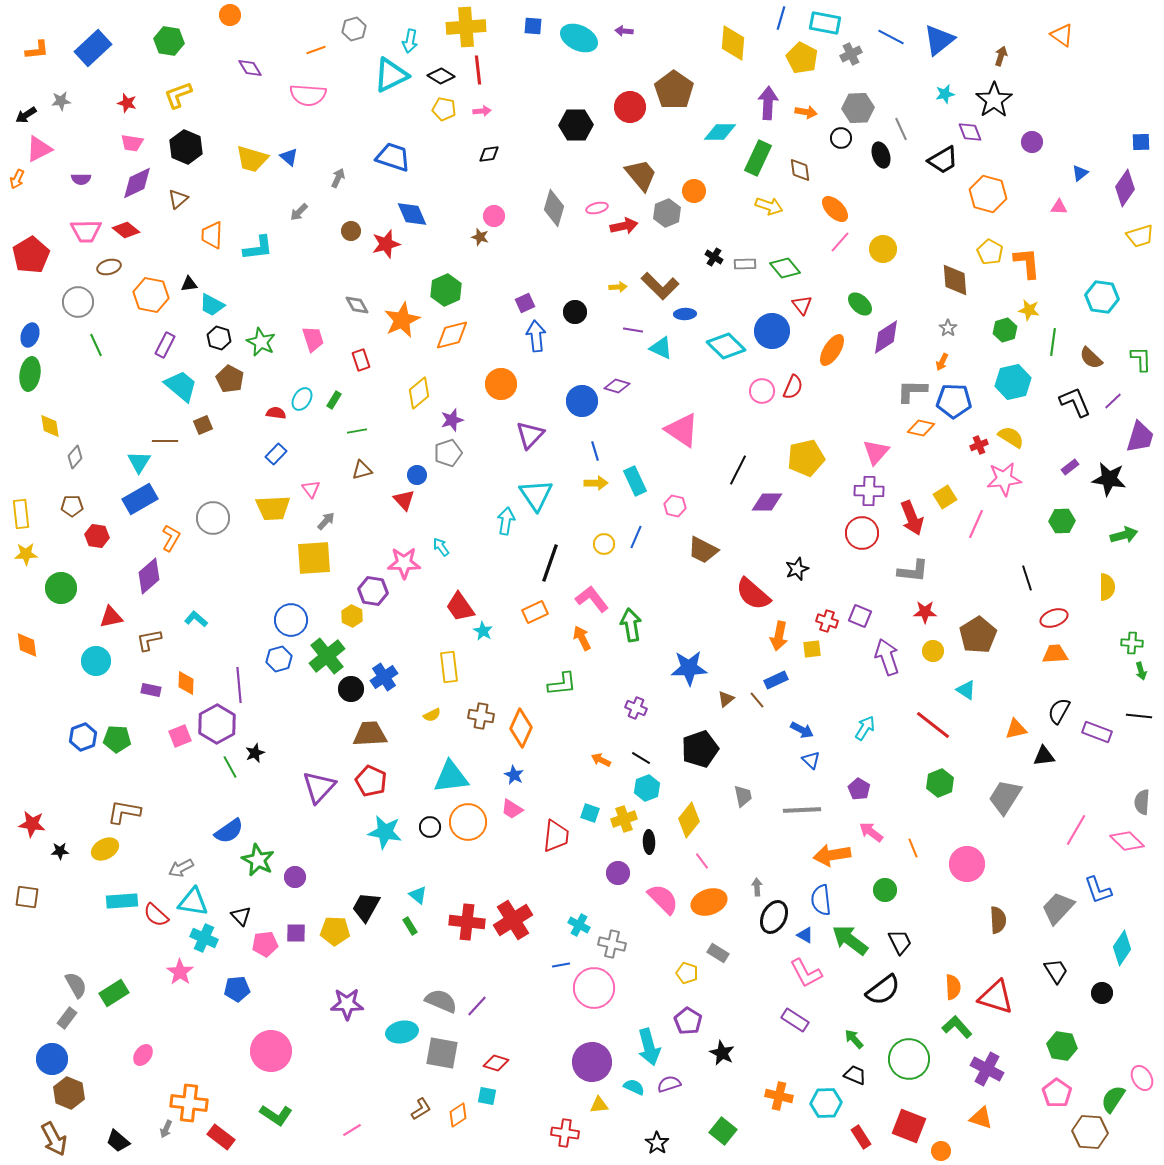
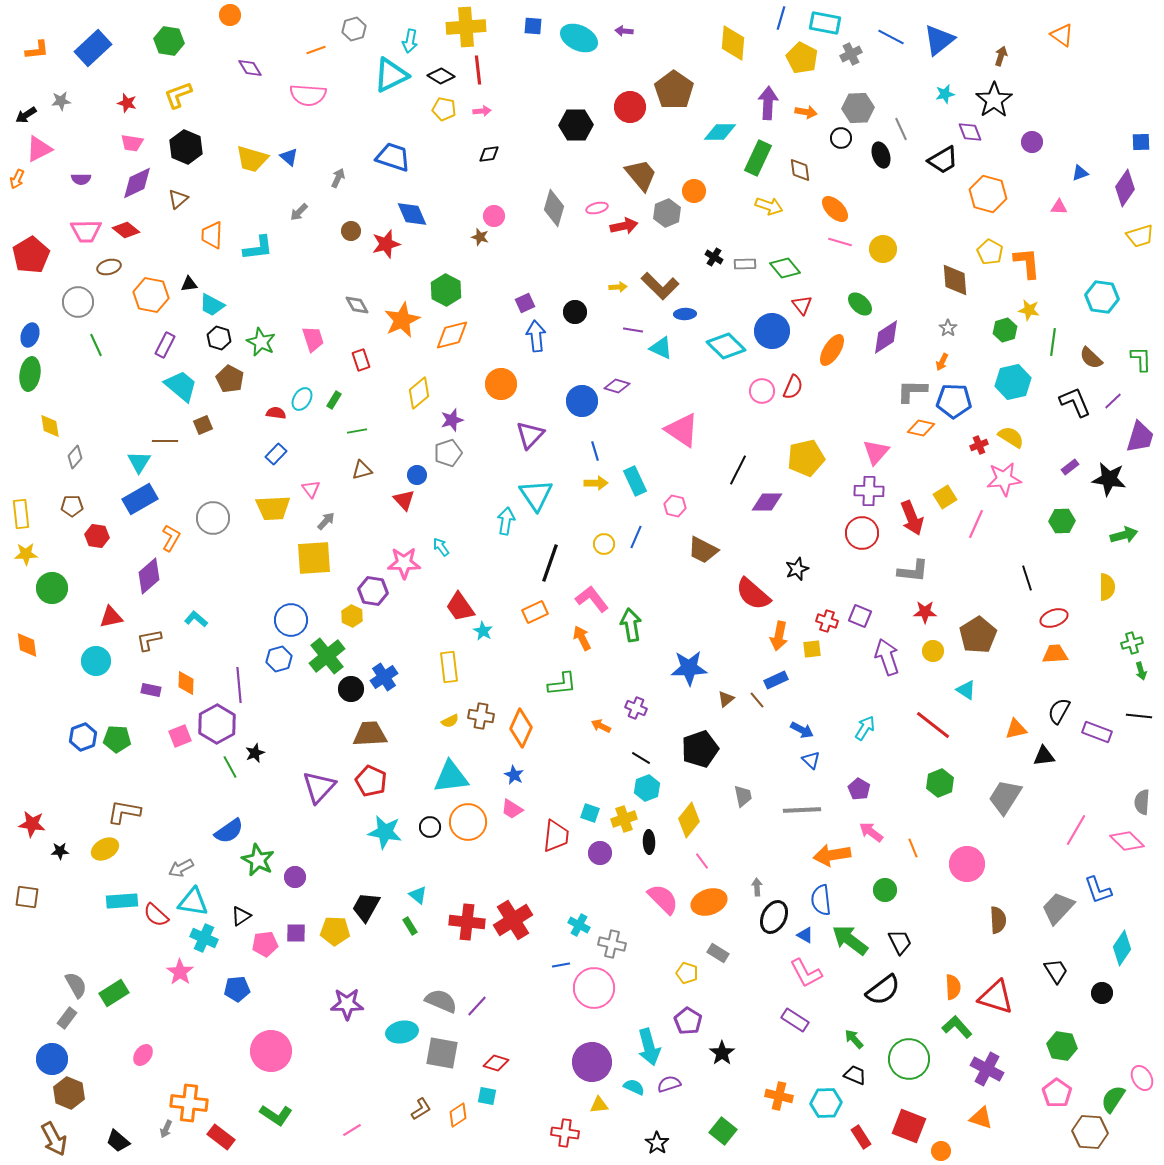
blue triangle at (1080, 173): rotated 18 degrees clockwise
pink line at (840, 242): rotated 65 degrees clockwise
green hexagon at (446, 290): rotated 8 degrees counterclockwise
green circle at (61, 588): moved 9 px left
green cross at (1132, 643): rotated 20 degrees counterclockwise
yellow semicircle at (432, 715): moved 18 px right, 6 px down
orange arrow at (601, 760): moved 34 px up
purple circle at (618, 873): moved 18 px left, 20 px up
black triangle at (241, 916): rotated 40 degrees clockwise
black star at (722, 1053): rotated 10 degrees clockwise
